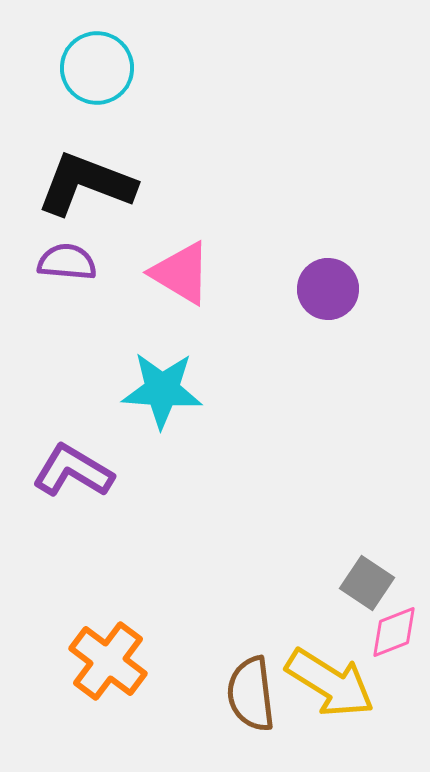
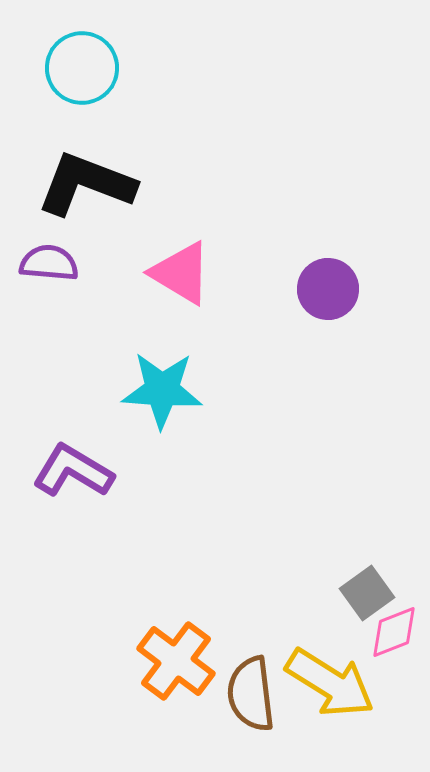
cyan circle: moved 15 px left
purple semicircle: moved 18 px left, 1 px down
gray square: moved 10 px down; rotated 20 degrees clockwise
orange cross: moved 68 px right
